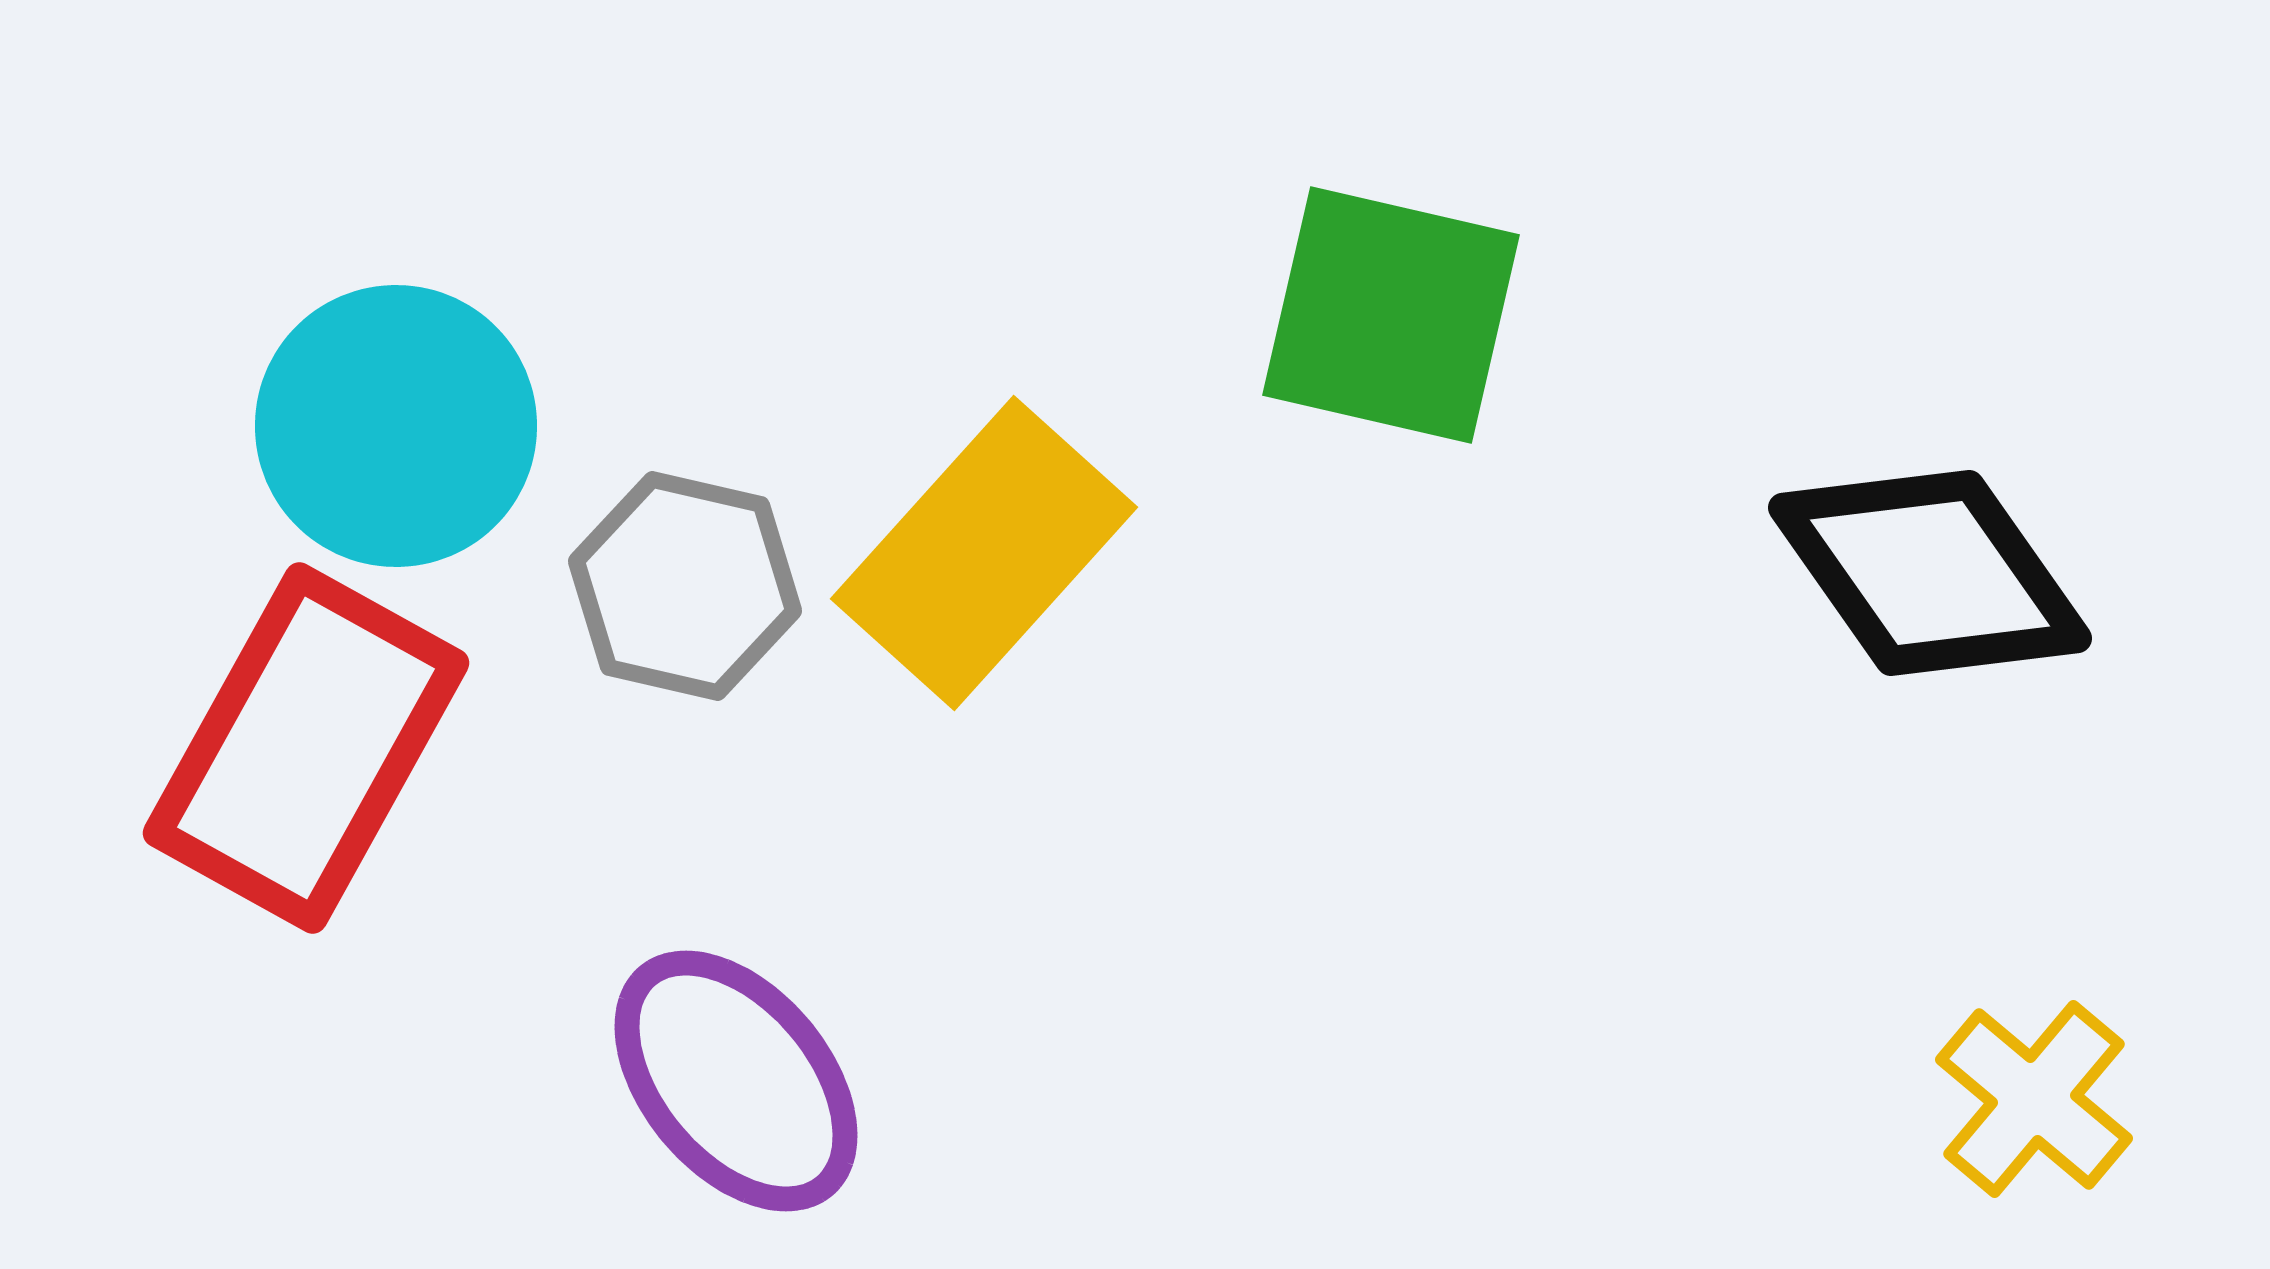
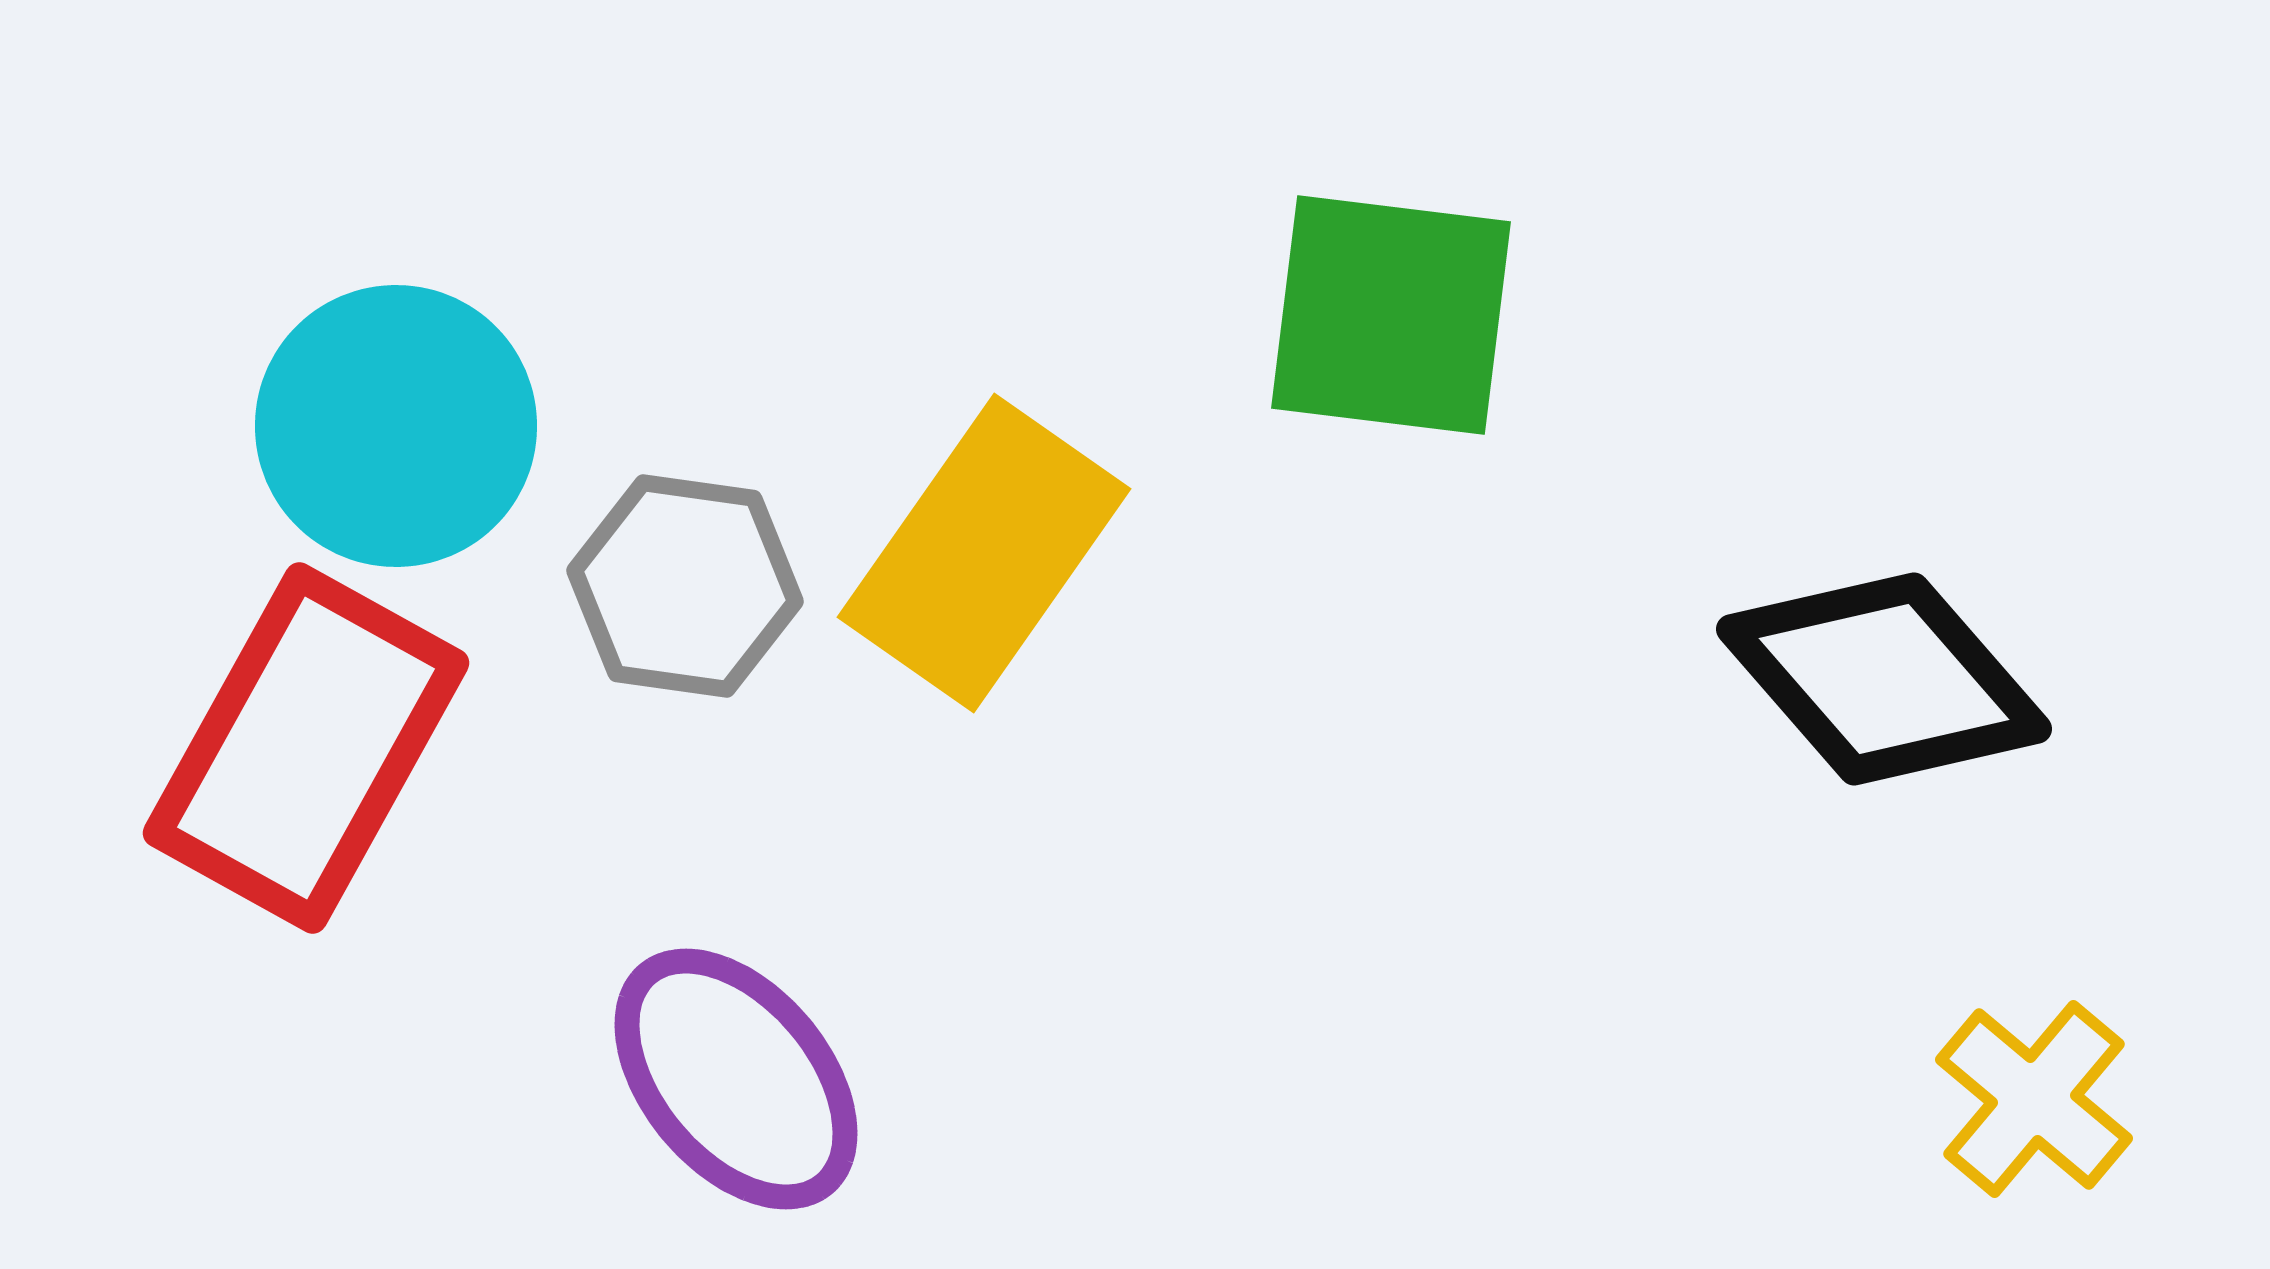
green square: rotated 6 degrees counterclockwise
yellow rectangle: rotated 7 degrees counterclockwise
black diamond: moved 46 px left, 106 px down; rotated 6 degrees counterclockwise
gray hexagon: rotated 5 degrees counterclockwise
purple ellipse: moved 2 px up
